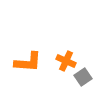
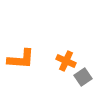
orange L-shape: moved 7 px left, 3 px up
